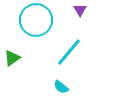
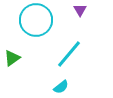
cyan line: moved 2 px down
cyan semicircle: rotated 77 degrees counterclockwise
